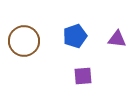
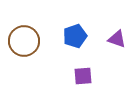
purple triangle: rotated 12 degrees clockwise
